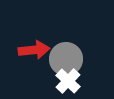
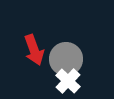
red arrow: rotated 76 degrees clockwise
